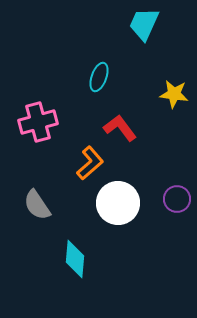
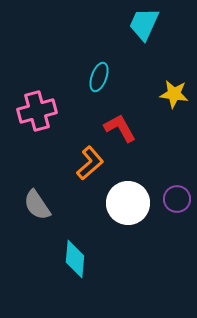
pink cross: moved 1 px left, 11 px up
red L-shape: rotated 8 degrees clockwise
white circle: moved 10 px right
